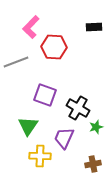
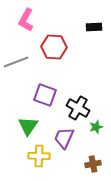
pink L-shape: moved 5 px left, 7 px up; rotated 15 degrees counterclockwise
yellow cross: moved 1 px left
